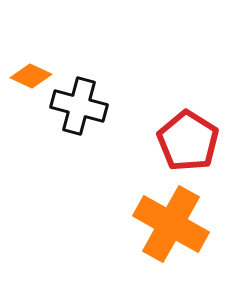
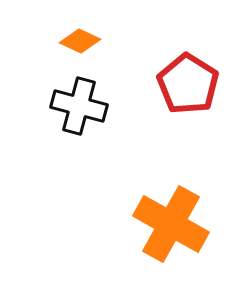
orange diamond: moved 49 px right, 35 px up
red pentagon: moved 57 px up
